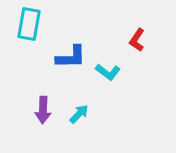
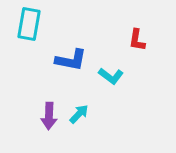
red L-shape: rotated 25 degrees counterclockwise
blue L-shape: moved 3 px down; rotated 12 degrees clockwise
cyan L-shape: moved 3 px right, 4 px down
purple arrow: moved 6 px right, 6 px down
